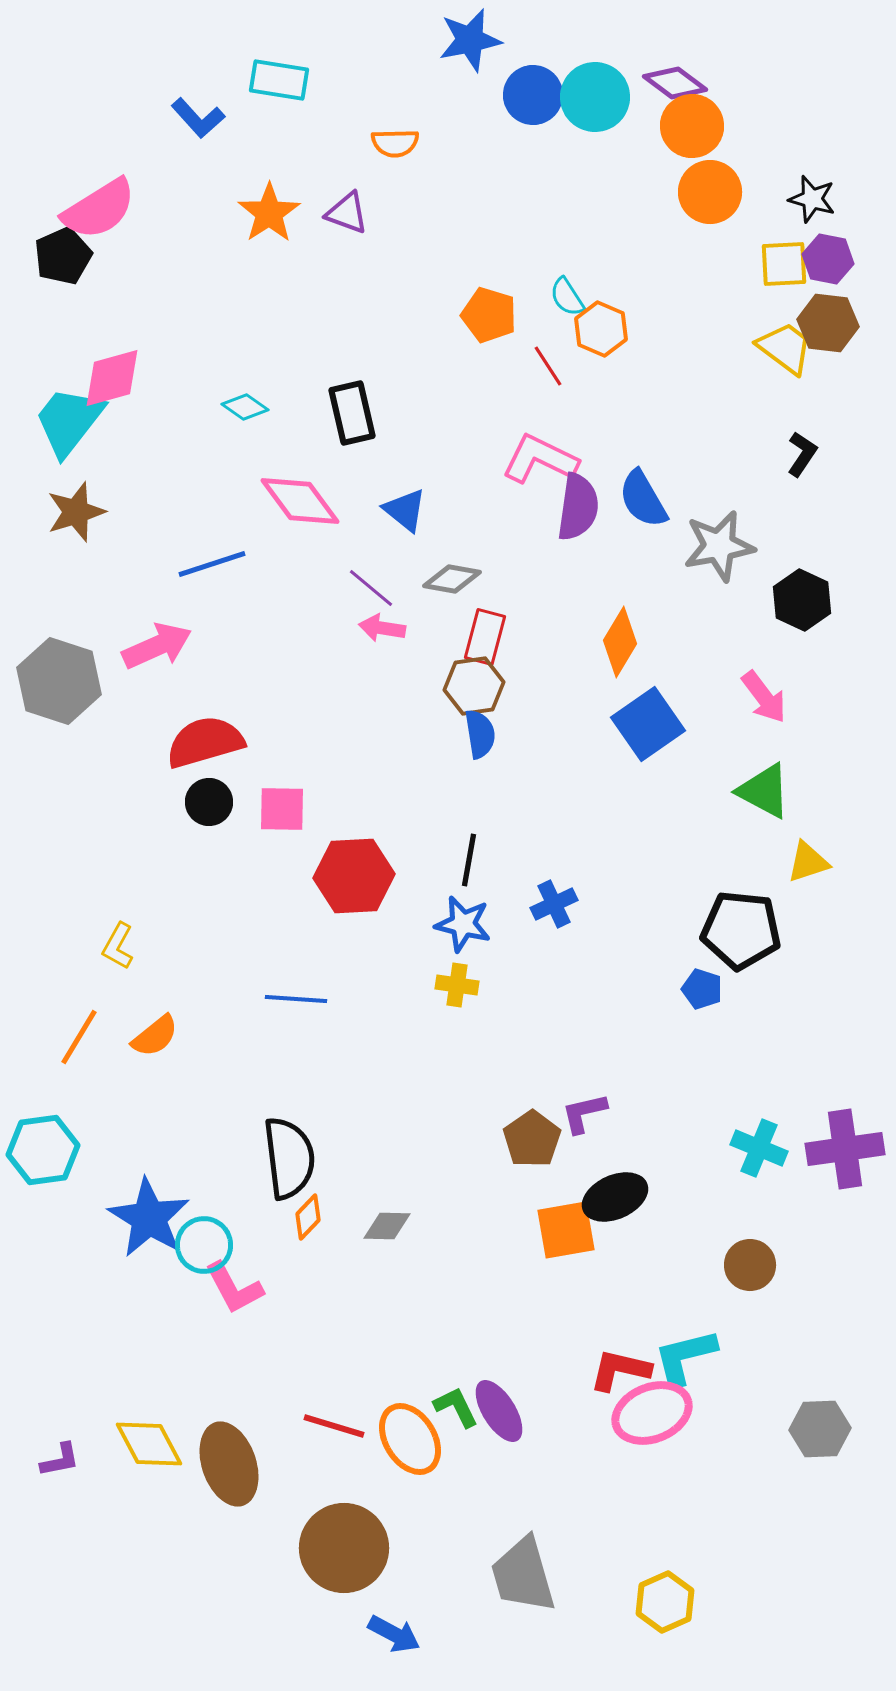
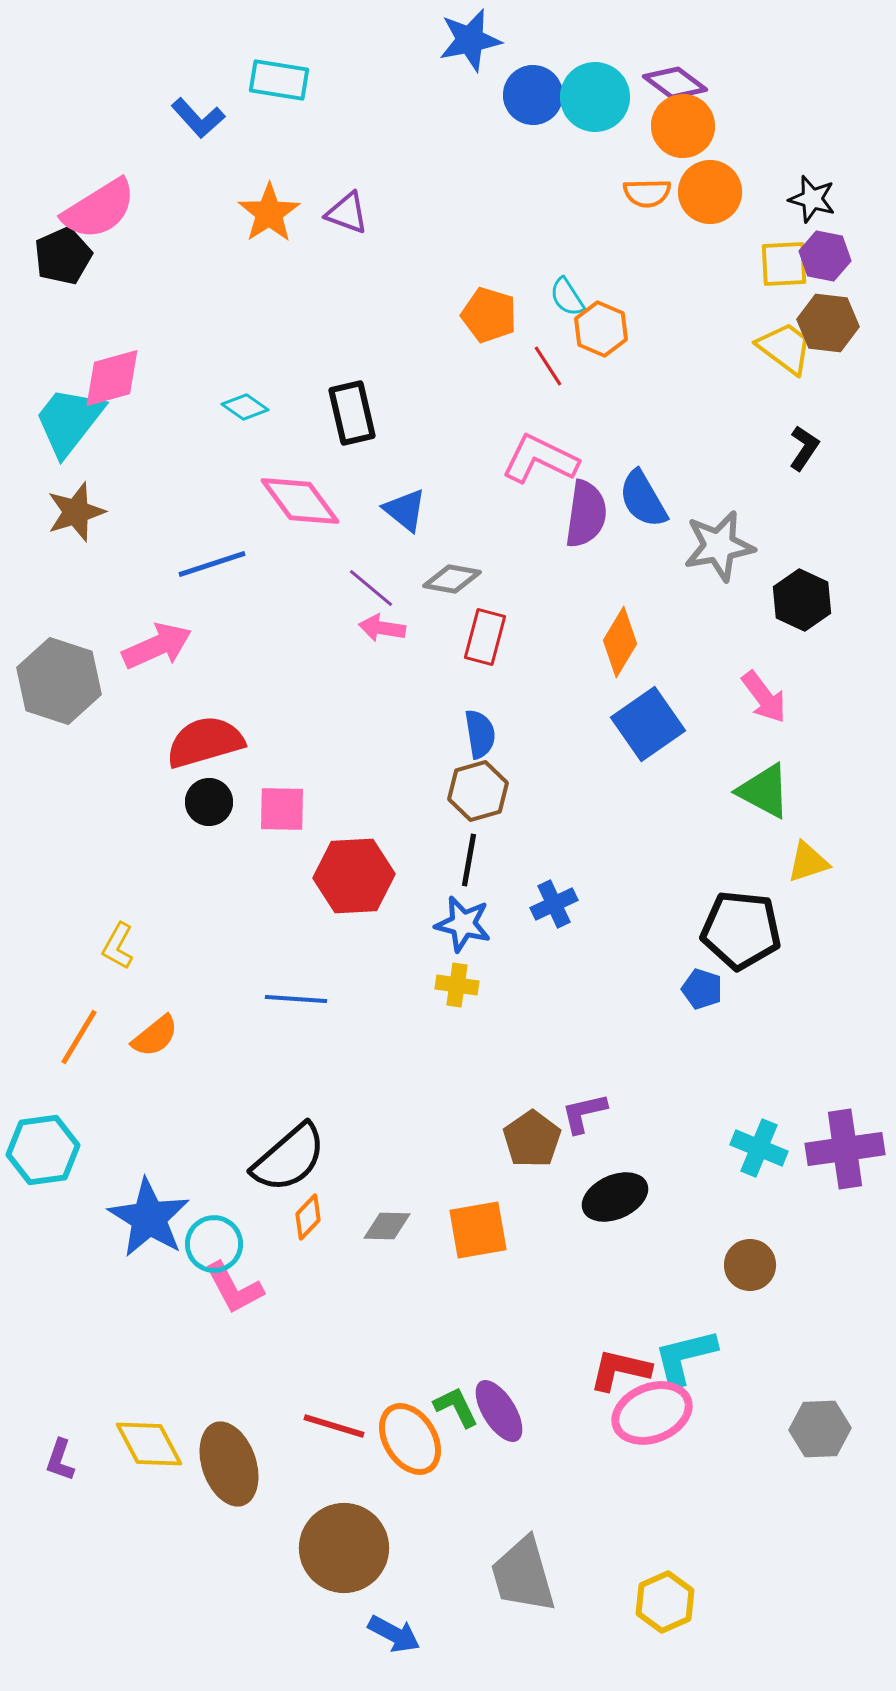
orange circle at (692, 126): moved 9 px left
orange semicircle at (395, 143): moved 252 px right, 50 px down
purple hexagon at (828, 259): moved 3 px left, 3 px up
black L-shape at (802, 454): moved 2 px right, 6 px up
purple semicircle at (578, 507): moved 8 px right, 7 px down
brown hexagon at (474, 686): moved 4 px right, 105 px down; rotated 8 degrees counterclockwise
black semicircle at (289, 1158): rotated 56 degrees clockwise
orange square at (566, 1230): moved 88 px left
cyan circle at (204, 1245): moved 10 px right, 1 px up
purple L-shape at (60, 1460): rotated 120 degrees clockwise
